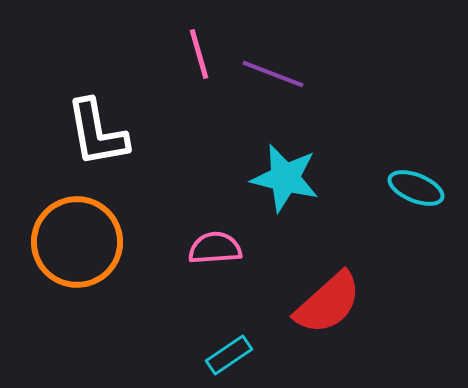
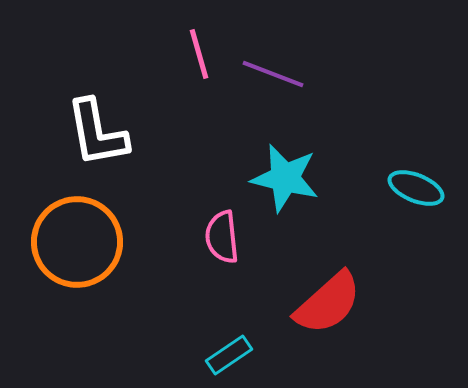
pink semicircle: moved 7 px right, 11 px up; rotated 92 degrees counterclockwise
